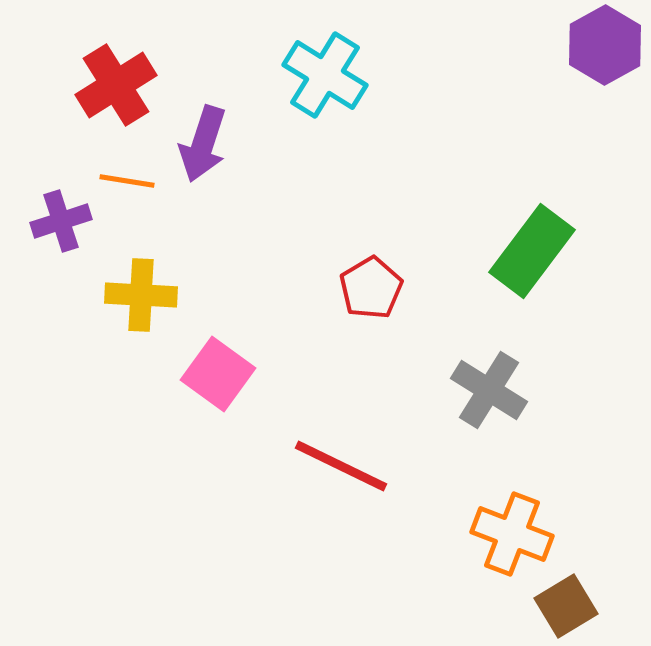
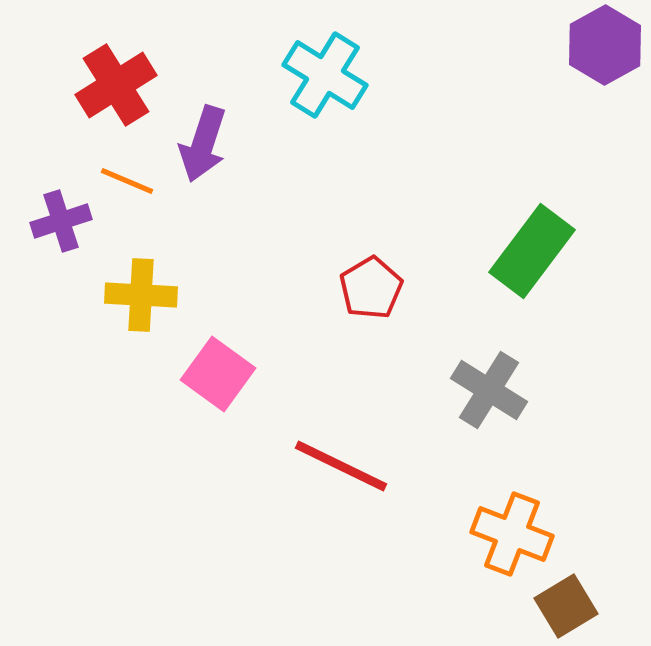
orange line: rotated 14 degrees clockwise
